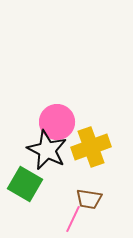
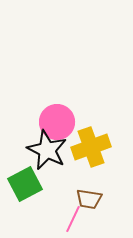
green square: rotated 32 degrees clockwise
